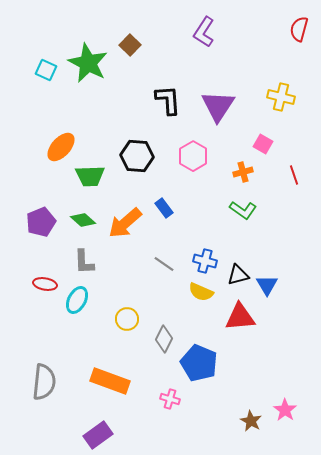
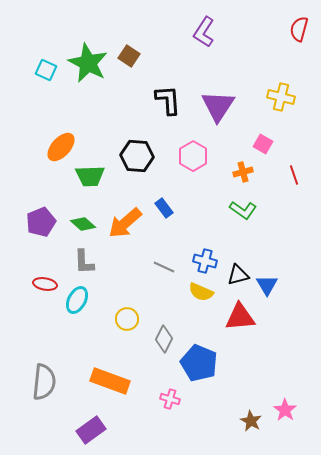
brown square: moved 1 px left, 11 px down; rotated 10 degrees counterclockwise
green diamond: moved 4 px down
gray line: moved 3 px down; rotated 10 degrees counterclockwise
purple rectangle: moved 7 px left, 5 px up
